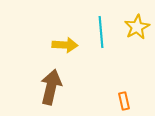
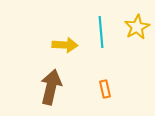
orange rectangle: moved 19 px left, 12 px up
